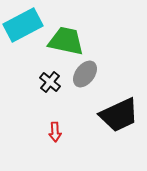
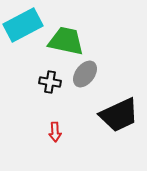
black cross: rotated 30 degrees counterclockwise
